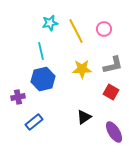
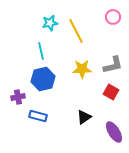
pink circle: moved 9 px right, 12 px up
blue rectangle: moved 4 px right, 6 px up; rotated 54 degrees clockwise
